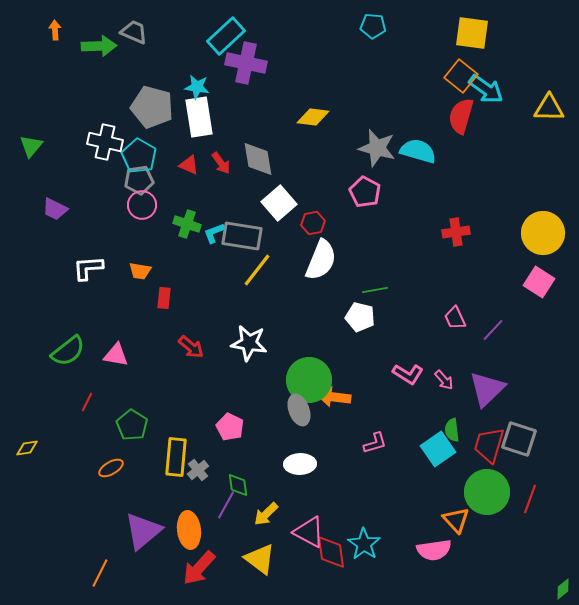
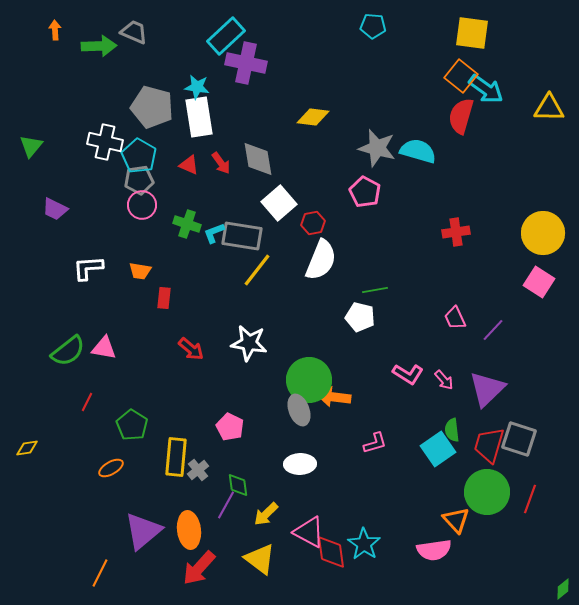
red arrow at (191, 347): moved 2 px down
pink triangle at (116, 355): moved 12 px left, 7 px up
